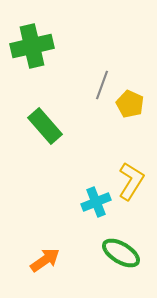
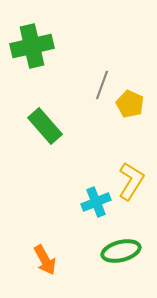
green ellipse: moved 2 px up; rotated 45 degrees counterclockwise
orange arrow: rotated 96 degrees clockwise
